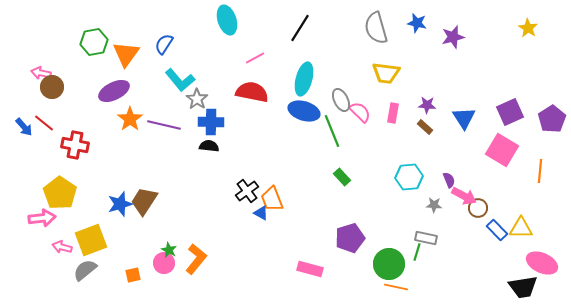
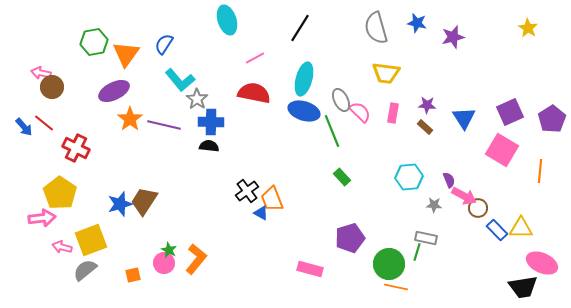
red semicircle at (252, 92): moved 2 px right, 1 px down
red cross at (75, 145): moved 1 px right, 3 px down; rotated 16 degrees clockwise
